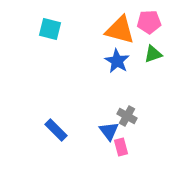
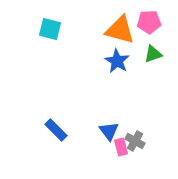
gray cross: moved 8 px right, 25 px down
